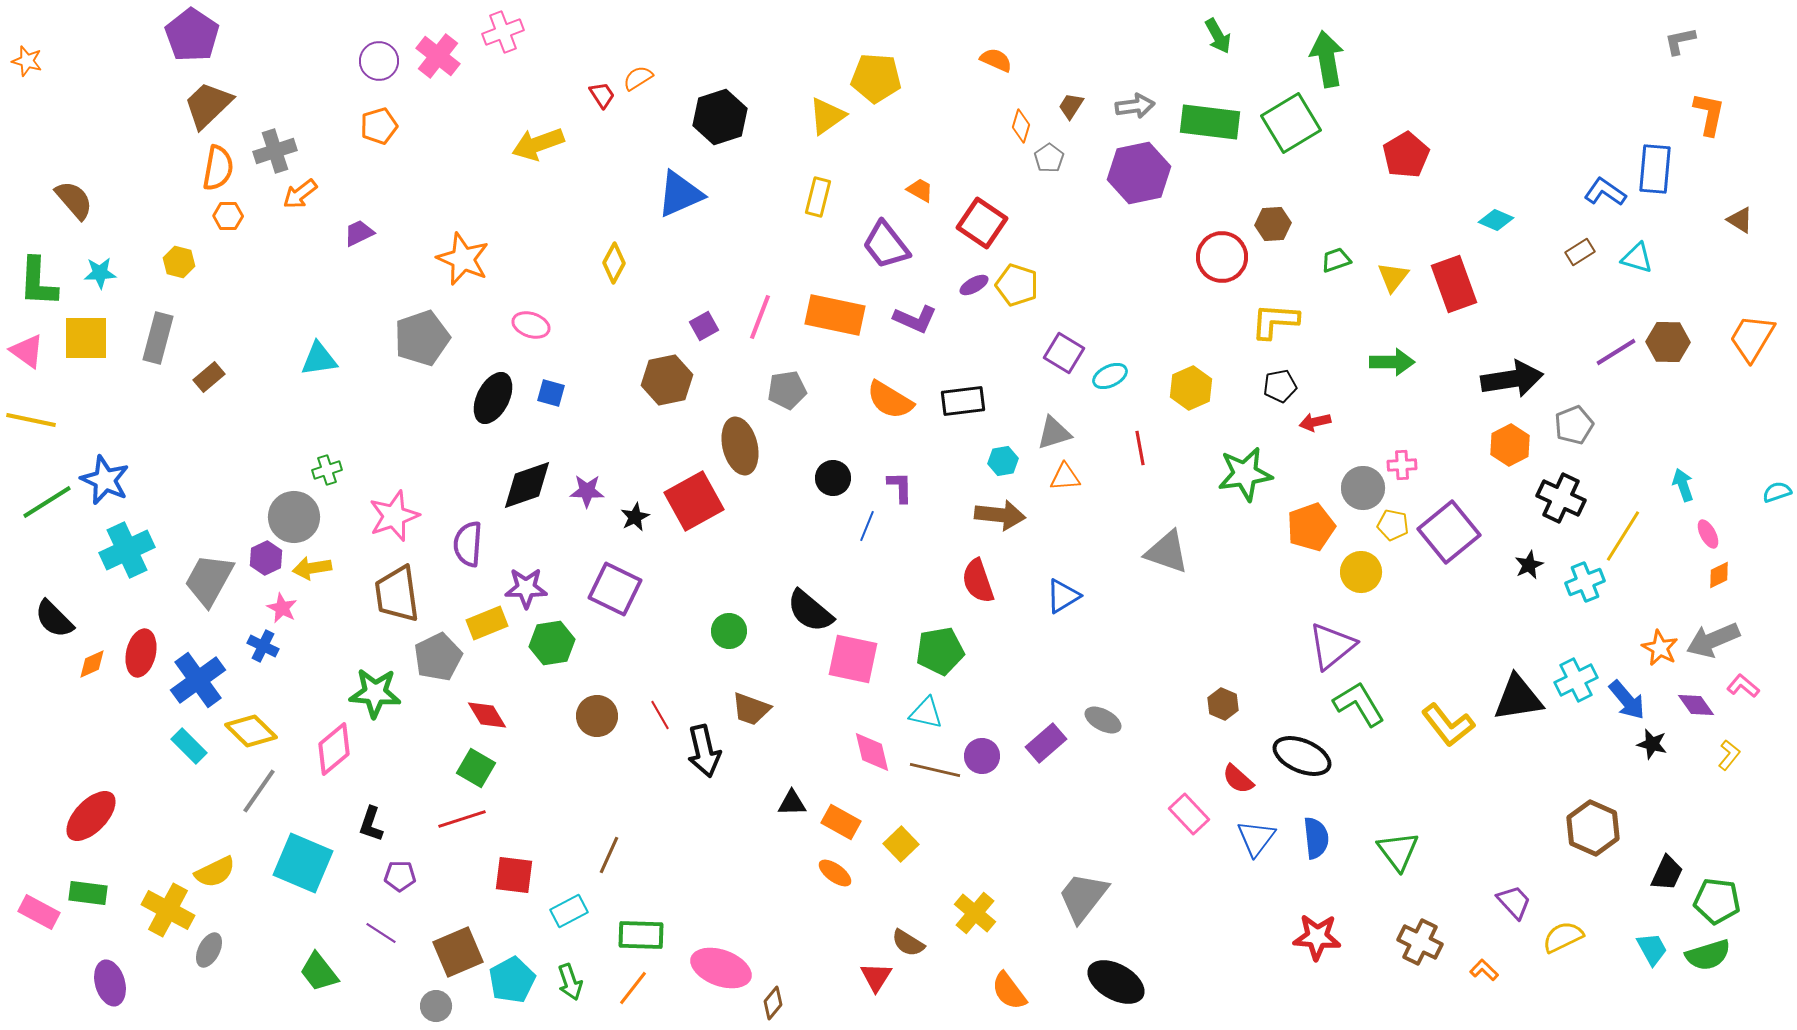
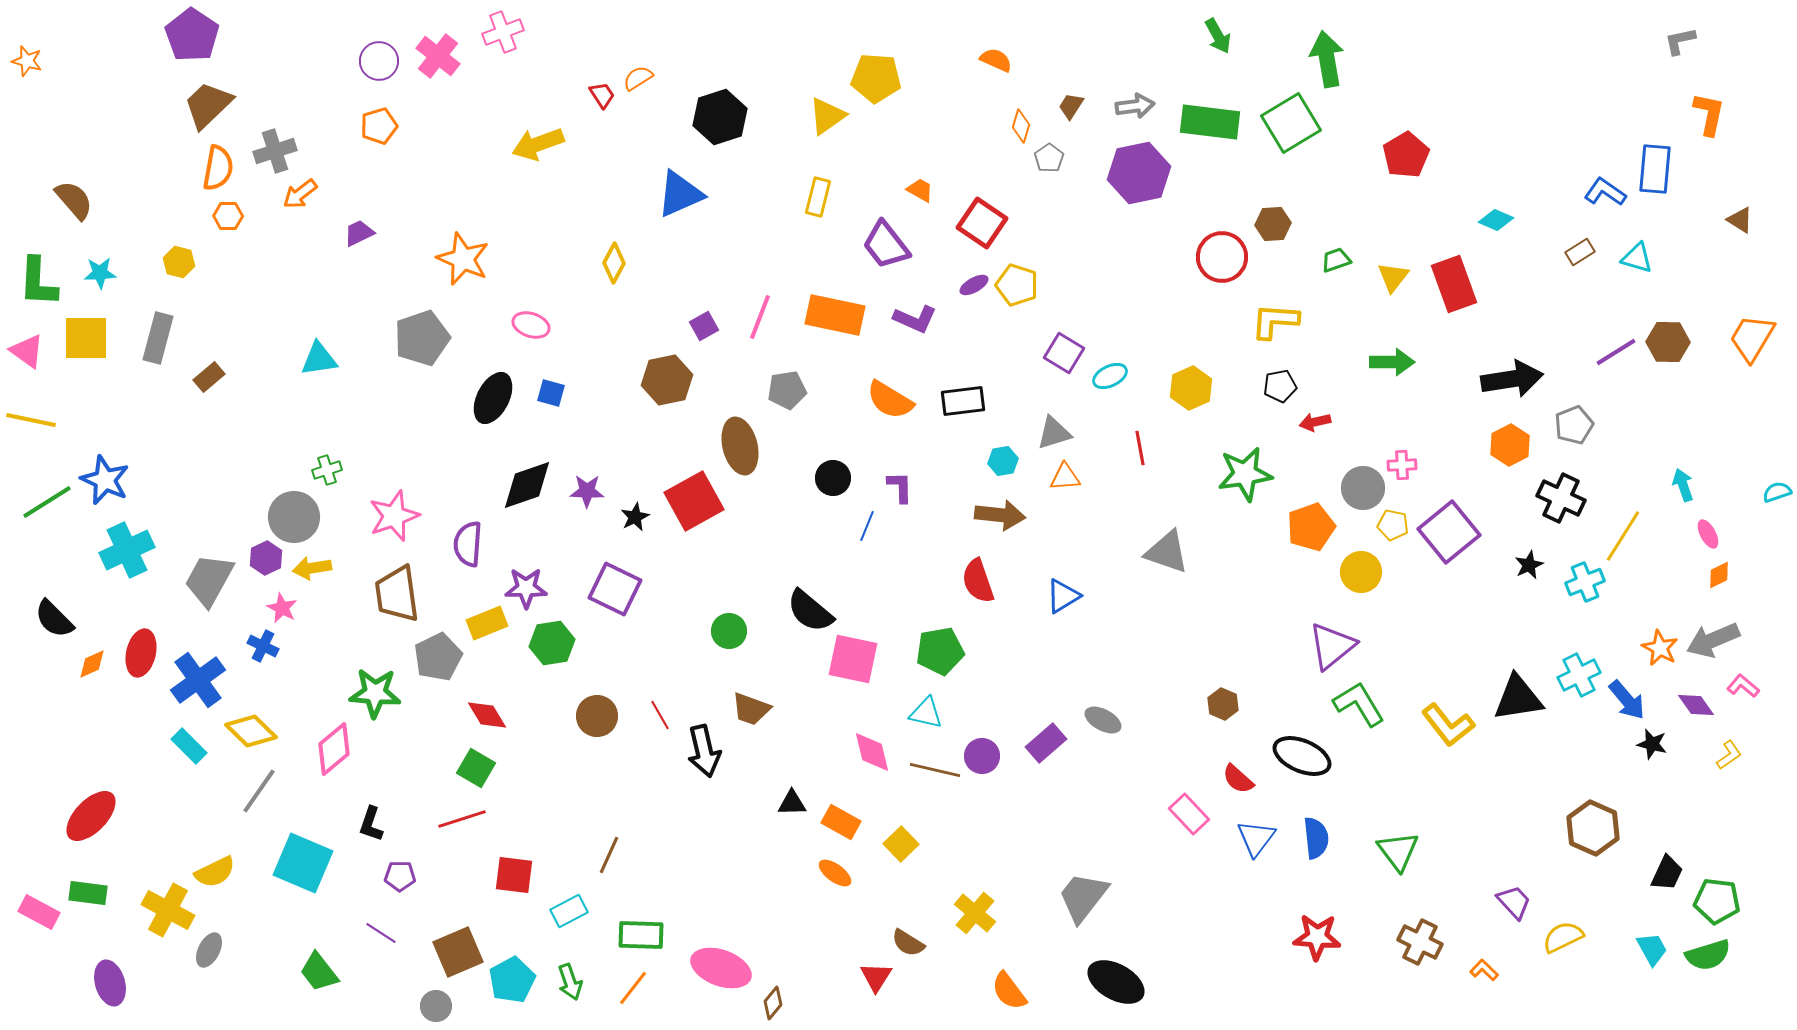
cyan cross at (1576, 680): moved 3 px right, 5 px up
yellow L-shape at (1729, 755): rotated 16 degrees clockwise
